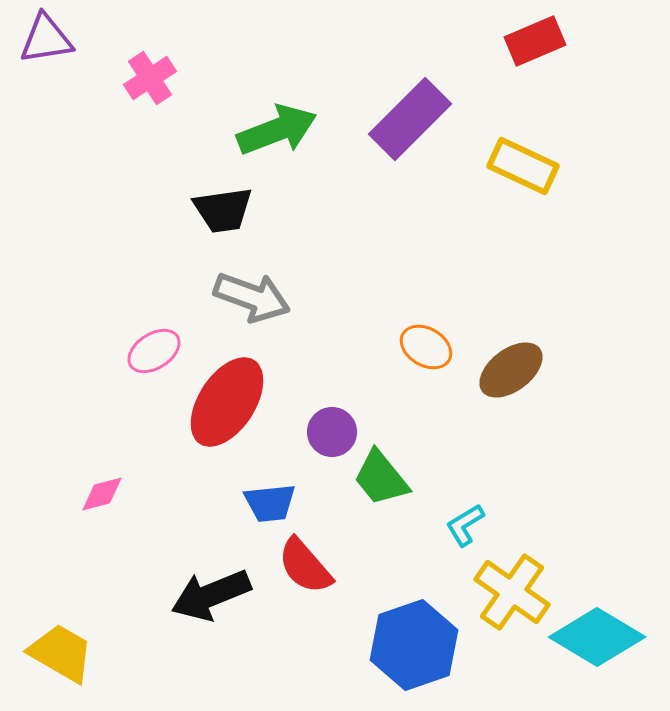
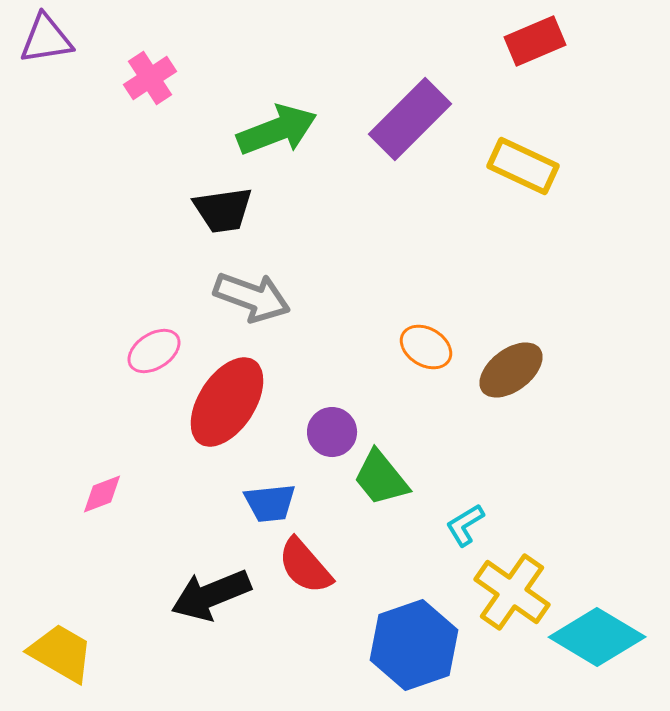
pink diamond: rotated 6 degrees counterclockwise
